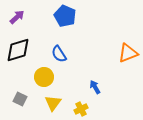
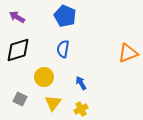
purple arrow: rotated 105 degrees counterclockwise
blue semicircle: moved 4 px right, 5 px up; rotated 42 degrees clockwise
blue arrow: moved 14 px left, 4 px up
